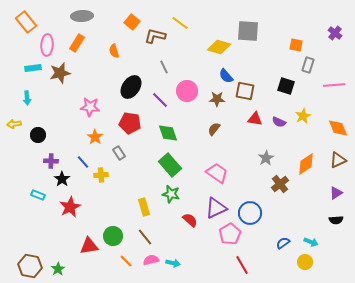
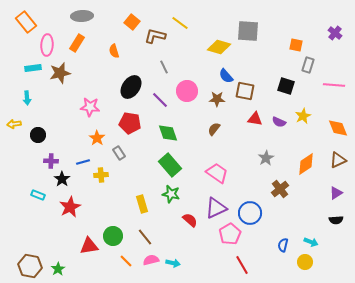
pink line at (334, 85): rotated 10 degrees clockwise
orange star at (95, 137): moved 2 px right, 1 px down
blue line at (83, 162): rotated 64 degrees counterclockwise
brown cross at (280, 184): moved 5 px down
yellow rectangle at (144, 207): moved 2 px left, 3 px up
blue semicircle at (283, 243): moved 2 px down; rotated 40 degrees counterclockwise
